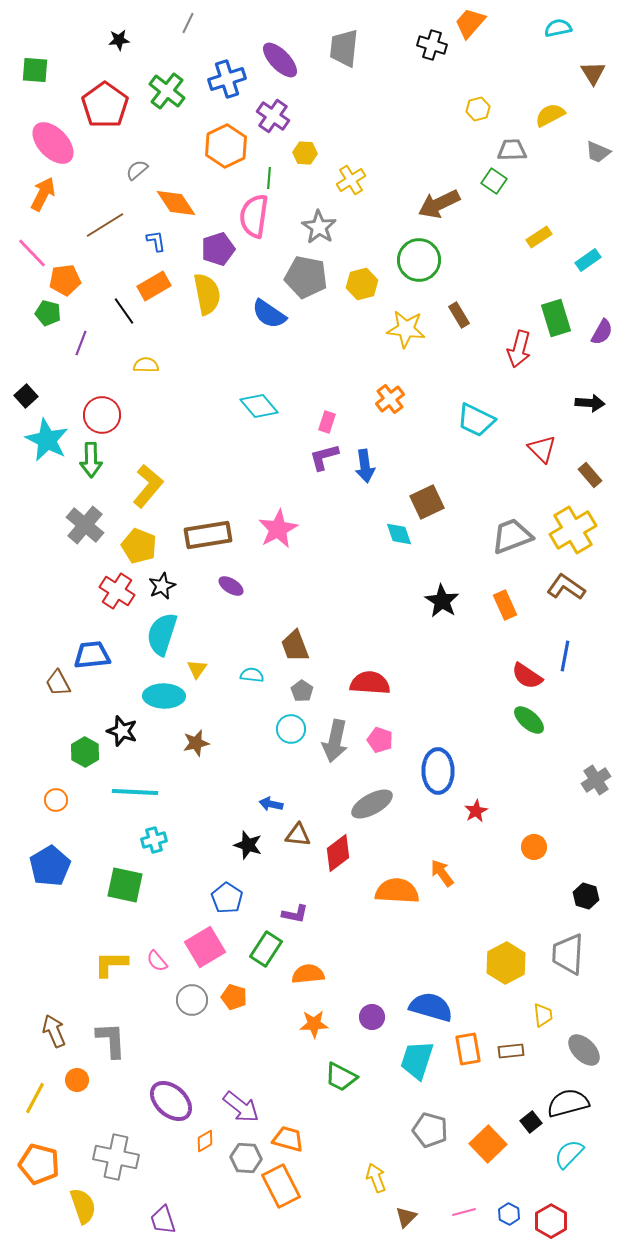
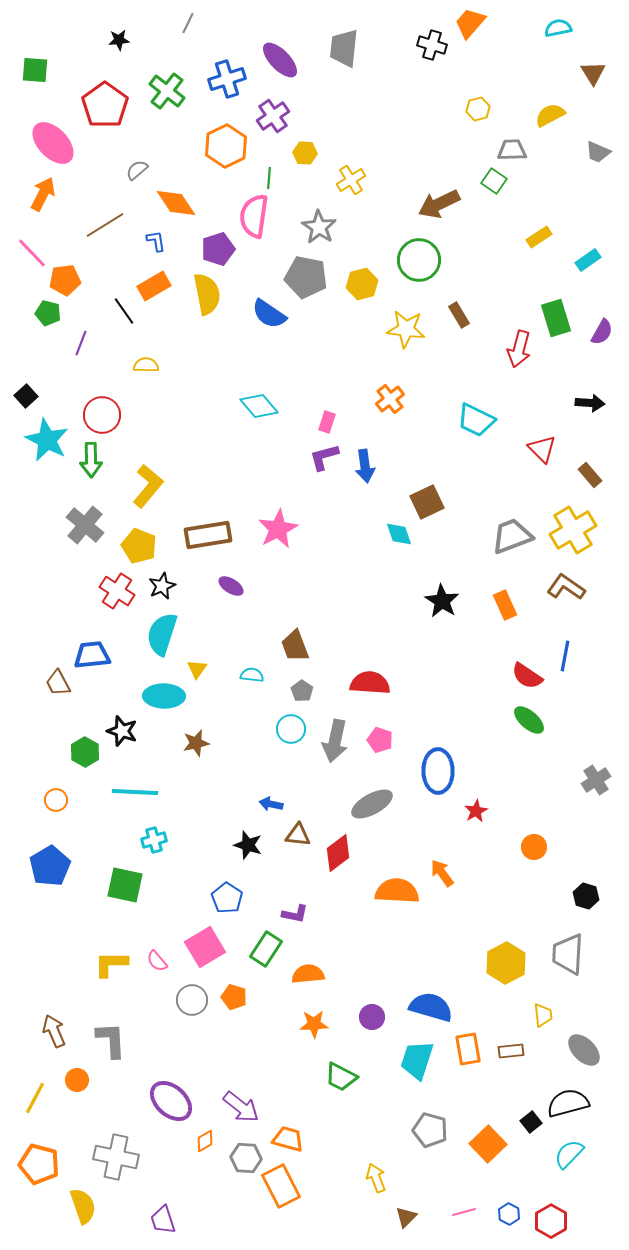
purple cross at (273, 116): rotated 20 degrees clockwise
